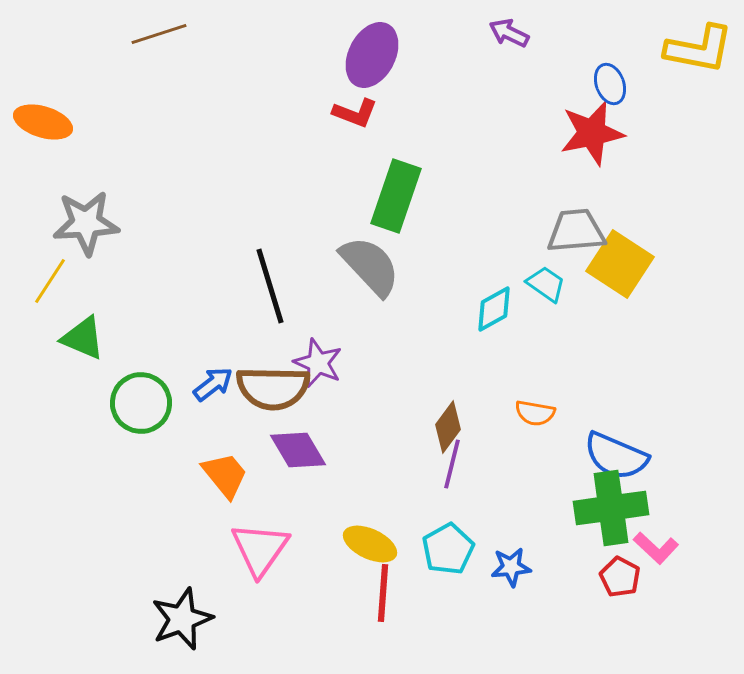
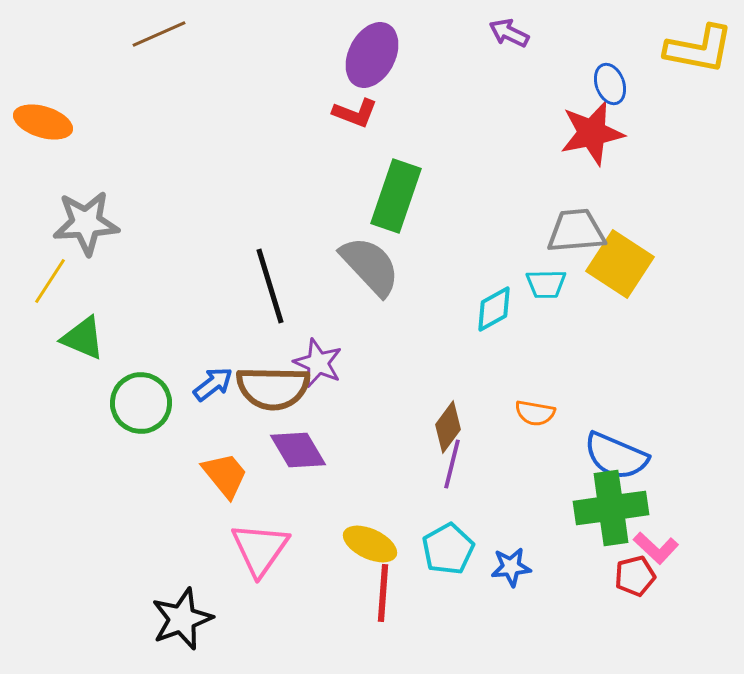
brown line: rotated 6 degrees counterclockwise
cyan trapezoid: rotated 144 degrees clockwise
red pentagon: moved 15 px right, 1 px up; rotated 30 degrees clockwise
